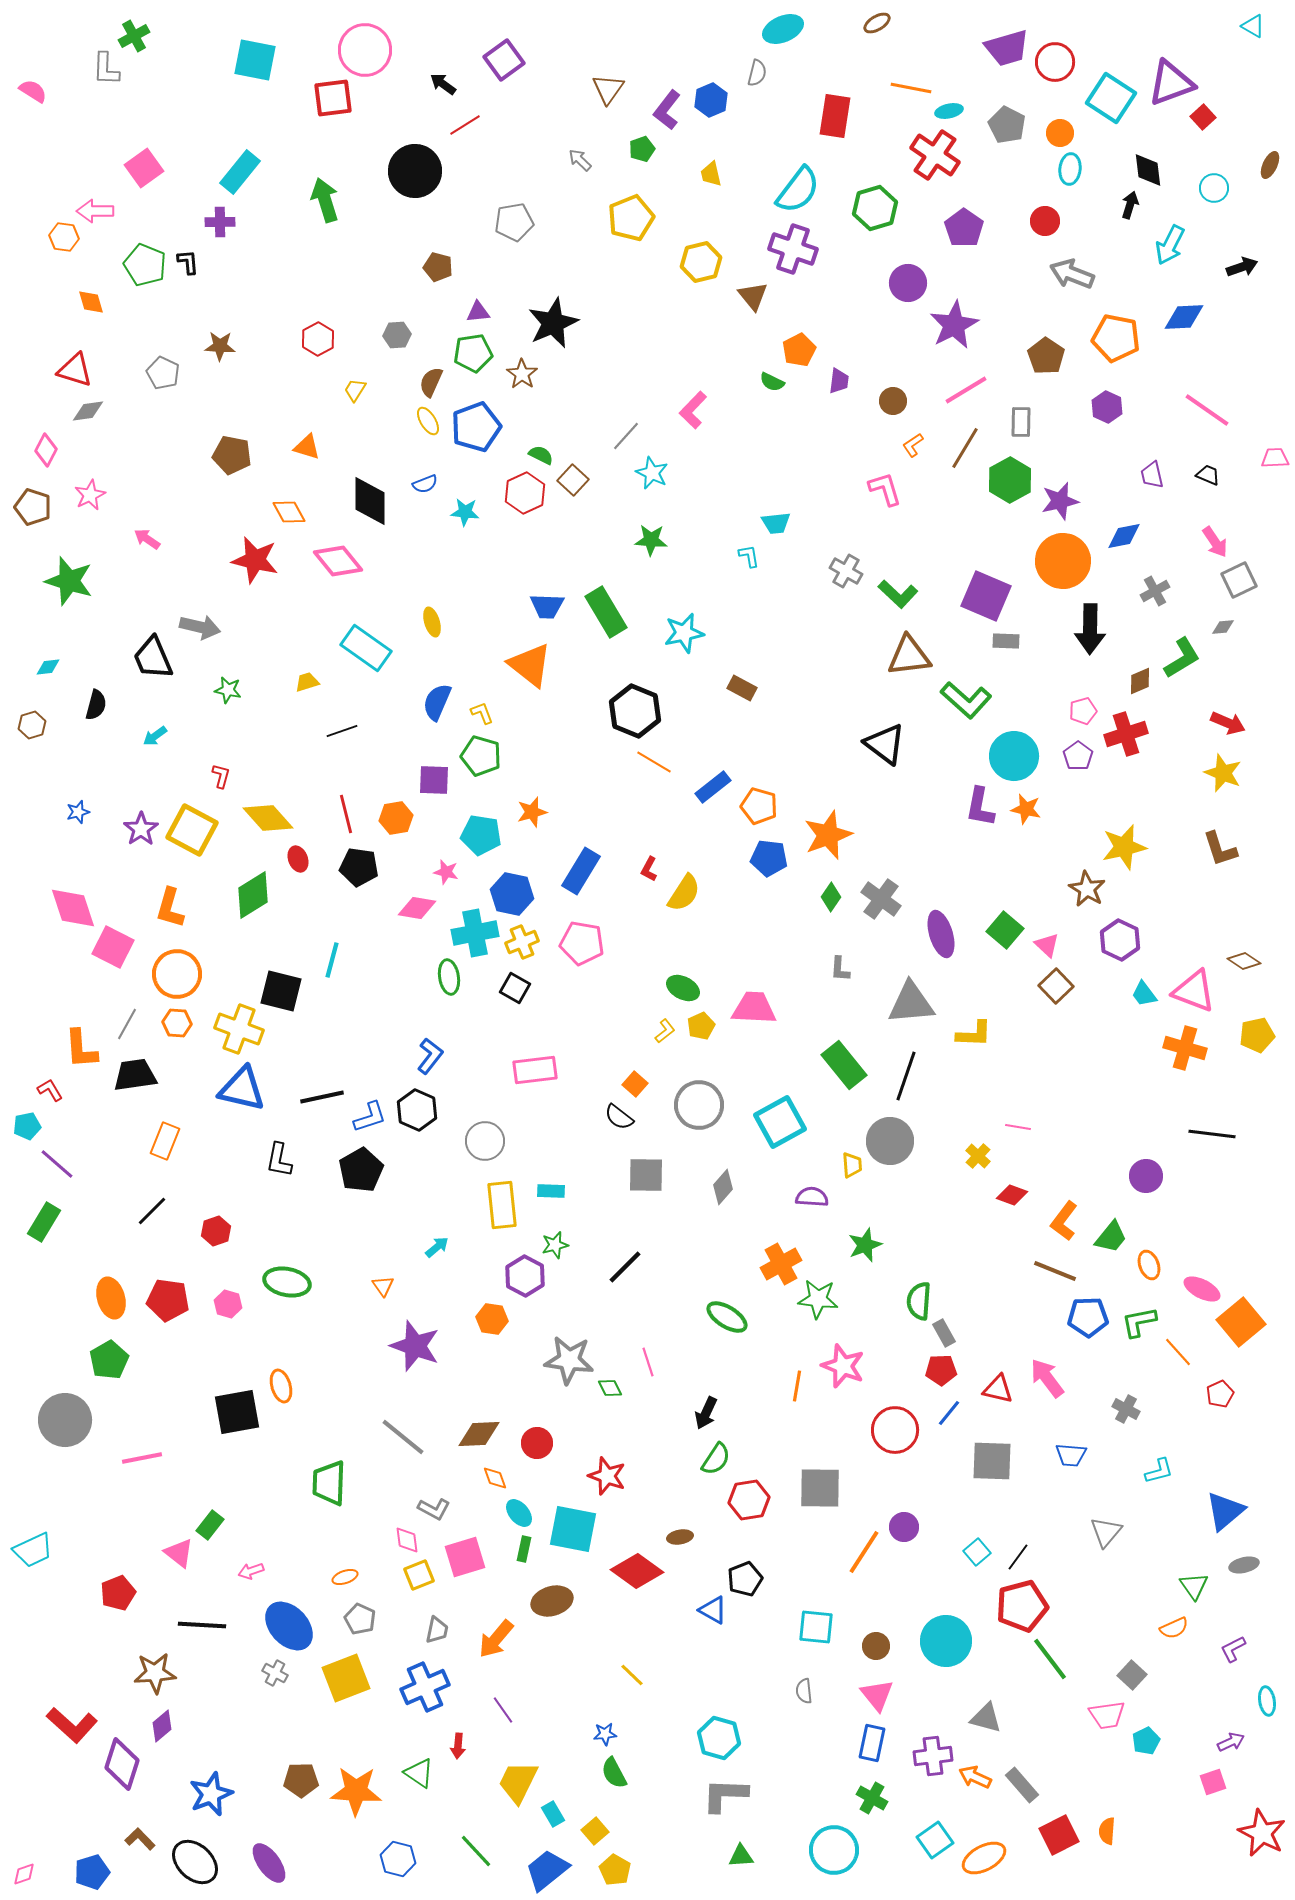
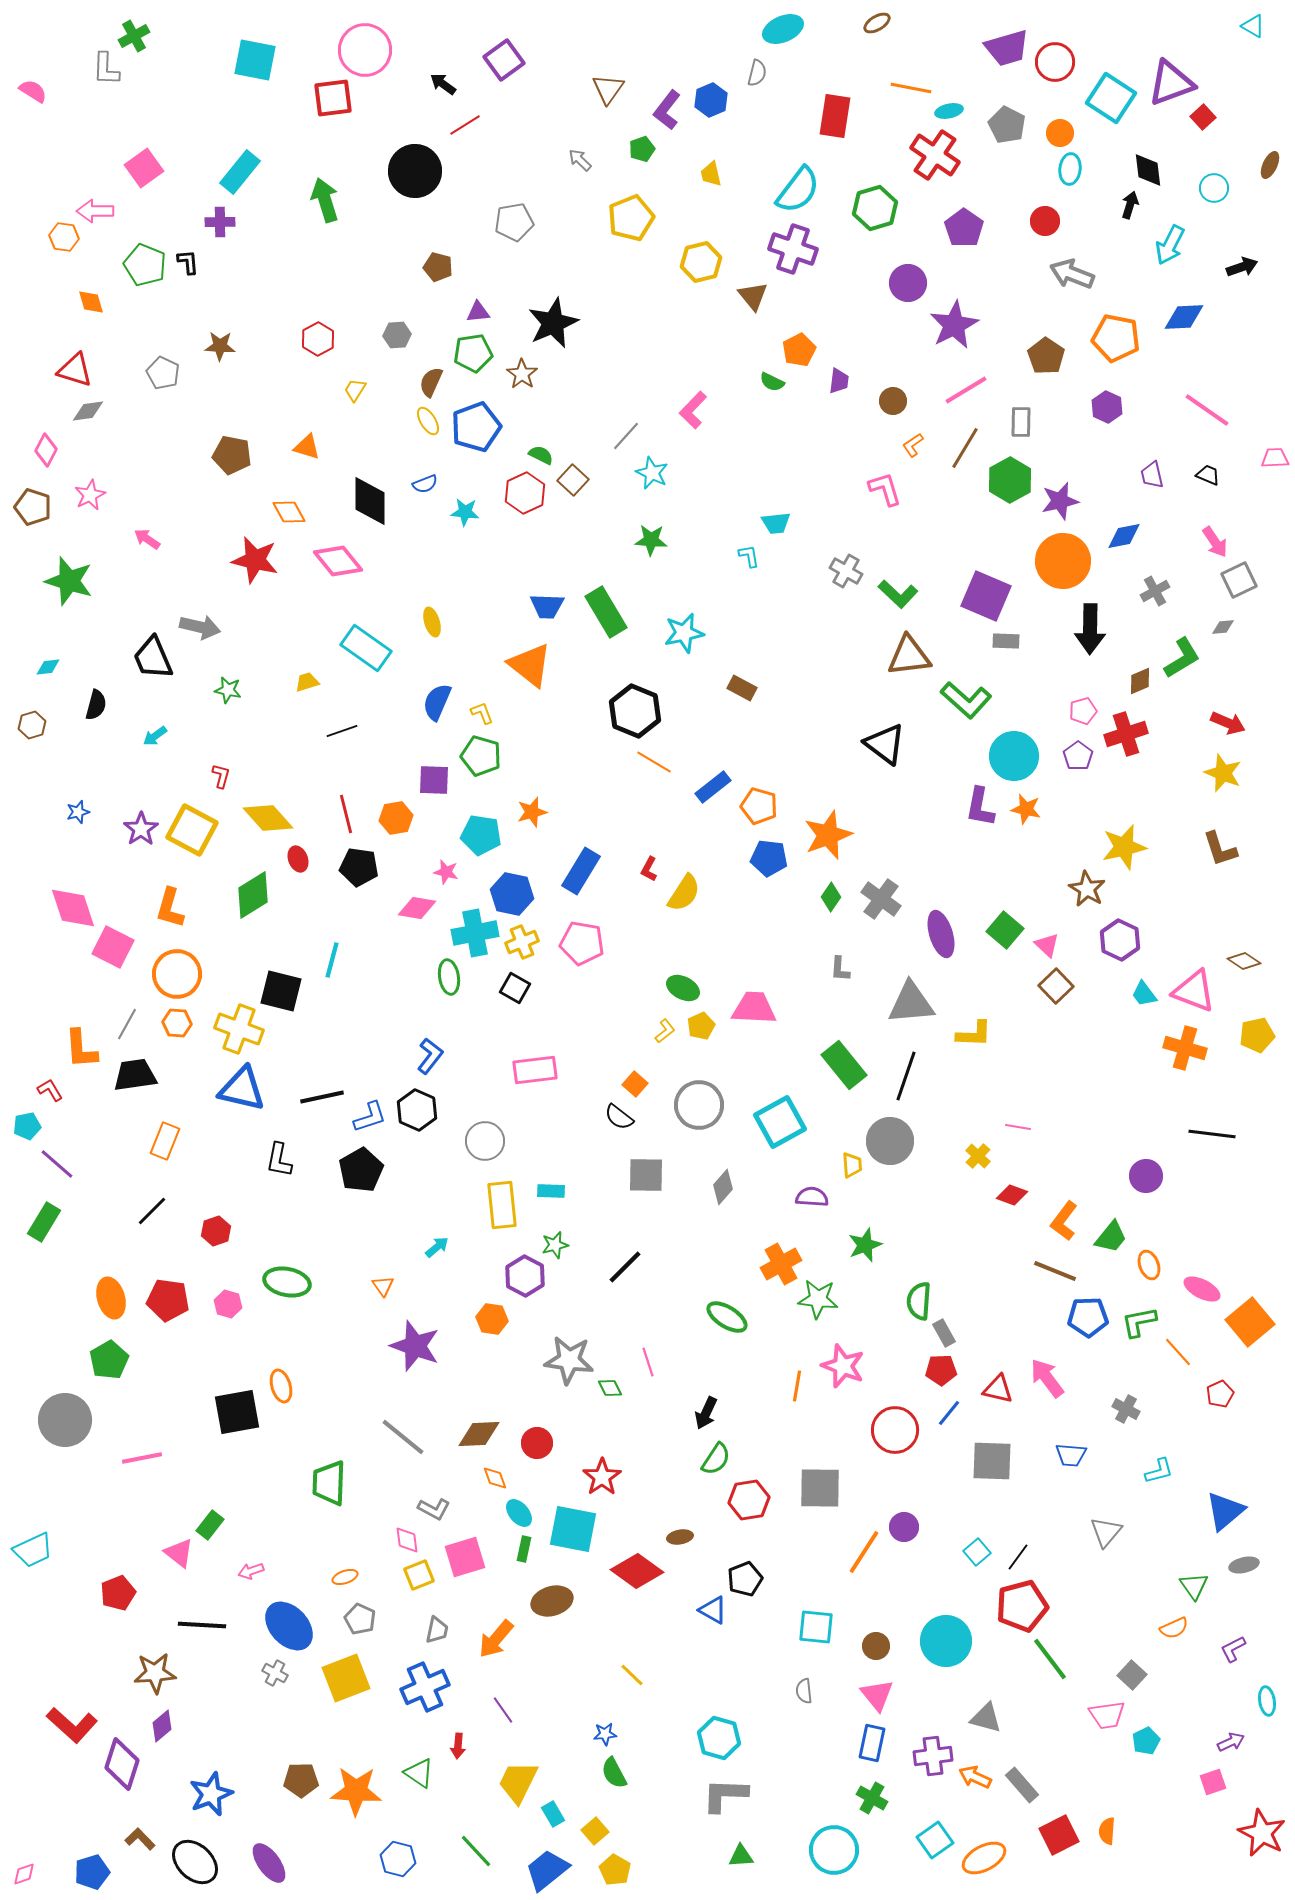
orange square at (1241, 1322): moved 9 px right
red star at (607, 1476): moved 5 px left, 1 px down; rotated 18 degrees clockwise
